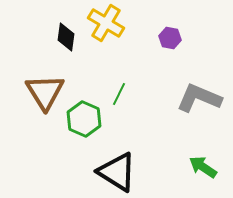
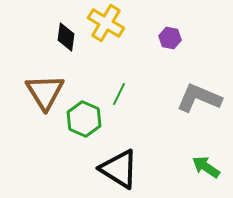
green arrow: moved 3 px right
black triangle: moved 2 px right, 3 px up
